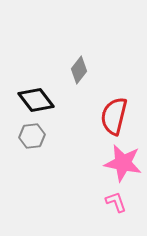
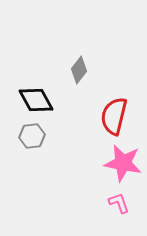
black diamond: rotated 9 degrees clockwise
pink L-shape: moved 3 px right, 1 px down
